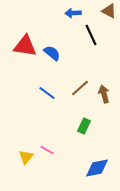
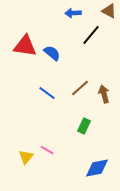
black line: rotated 65 degrees clockwise
